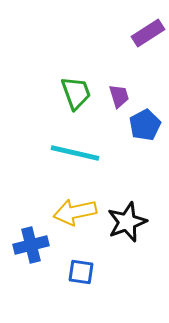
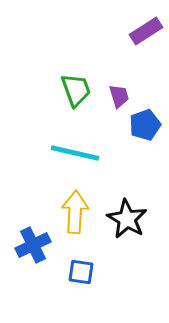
purple rectangle: moved 2 px left, 2 px up
green trapezoid: moved 3 px up
blue pentagon: rotated 8 degrees clockwise
yellow arrow: rotated 105 degrees clockwise
black star: moved 3 px up; rotated 21 degrees counterclockwise
blue cross: moved 2 px right; rotated 12 degrees counterclockwise
